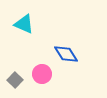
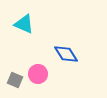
pink circle: moved 4 px left
gray square: rotated 21 degrees counterclockwise
